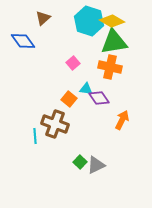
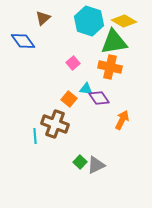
yellow diamond: moved 12 px right
